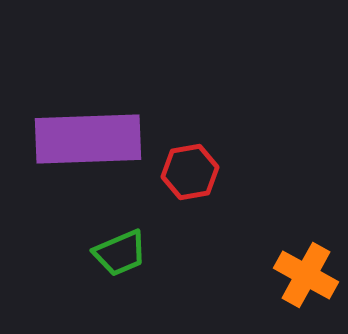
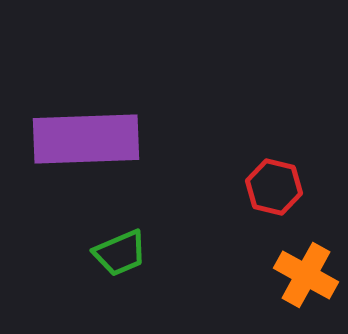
purple rectangle: moved 2 px left
red hexagon: moved 84 px right, 15 px down; rotated 24 degrees clockwise
